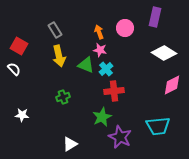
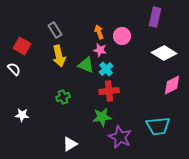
pink circle: moved 3 px left, 8 px down
red square: moved 3 px right
red cross: moved 5 px left
green star: rotated 18 degrees clockwise
